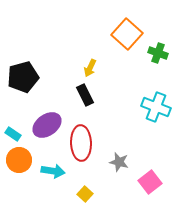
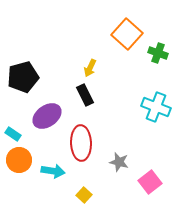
purple ellipse: moved 9 px up
yellow square: moved 1 px left, 1 px down
